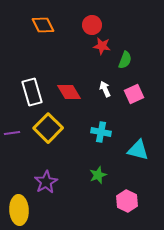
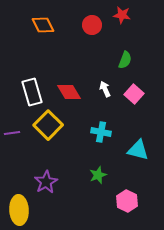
red star: moved 20 px right, 31 px up
pink square: rotated 24 degrees counterclockwise
yellow square: moved 3 px up
